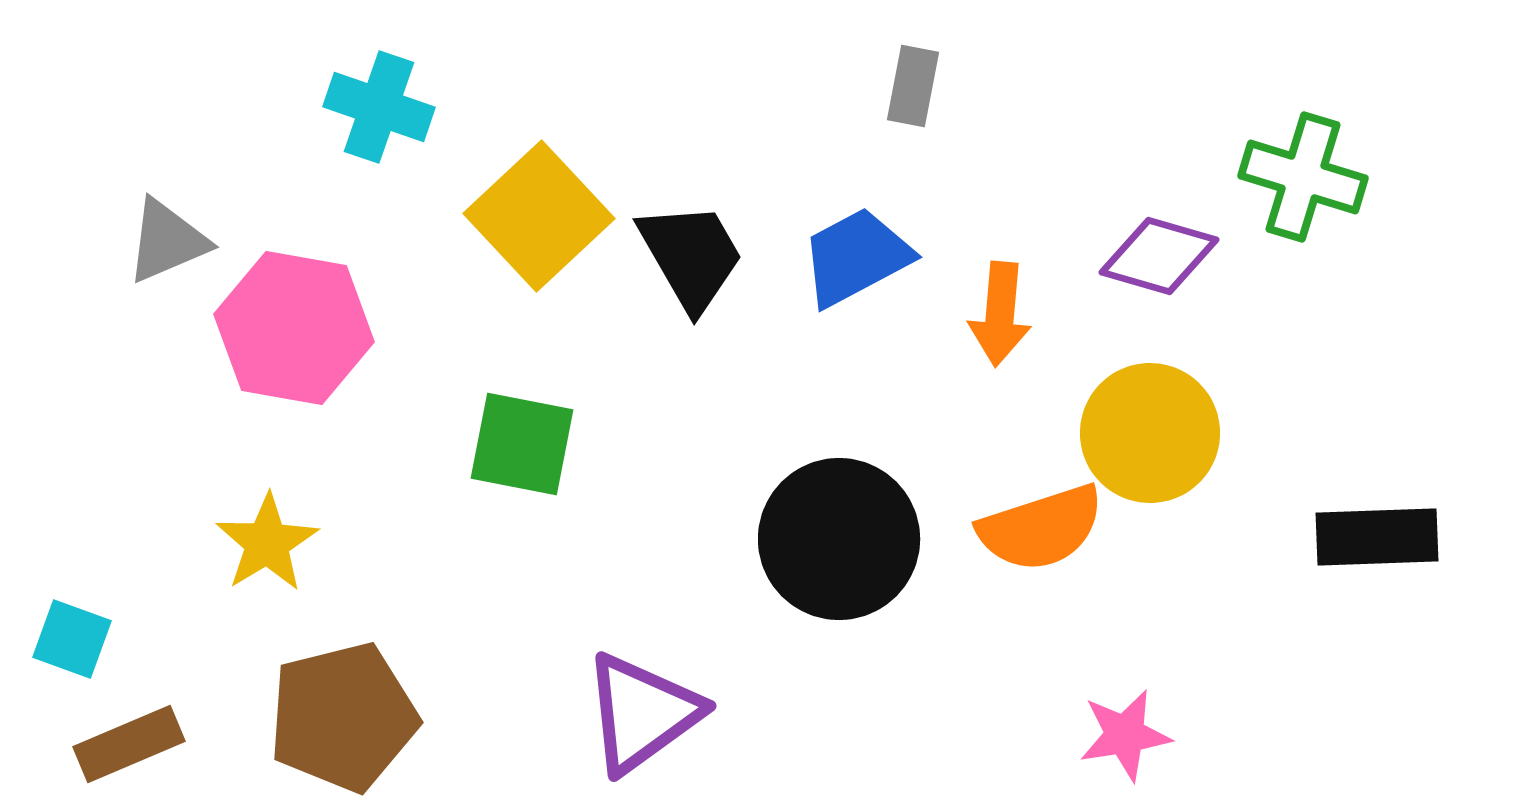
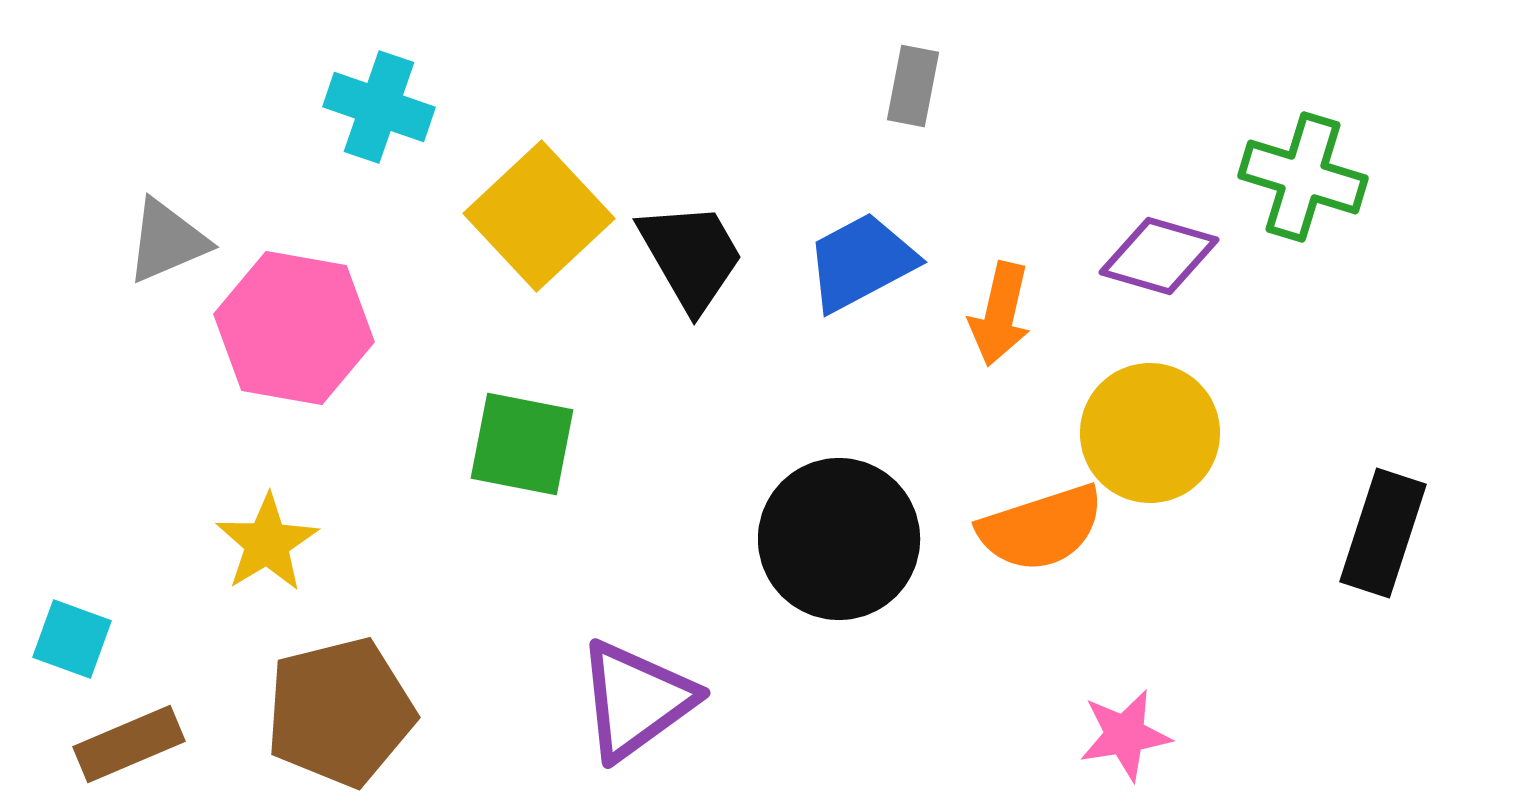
blue trapezoid: moved 5 px right, 5 px down
orange arrow: rotated 8 degrees clockwise
black rectangle: moved 6 px right, 4 px up; rotated 70 degrees counterclockwise
purple triangle: moved 6 px left, 13 px up
brown pentagon: moved 3 px left, 5 px up
